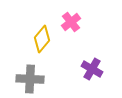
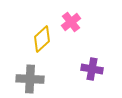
yellow diamond: rotated 8 degrees clockwise
purple cross: rotated 20 degrees counterclockwise
